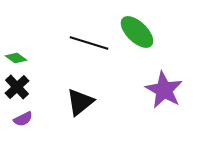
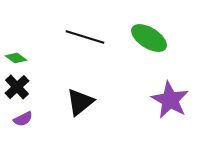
green ellipse: moved 12 px right, 6 px down; rotated 12 degrees counterclockwise
black line: moved 4 px left, 6 px up
purple star: moved 6 px right, 10 px down
